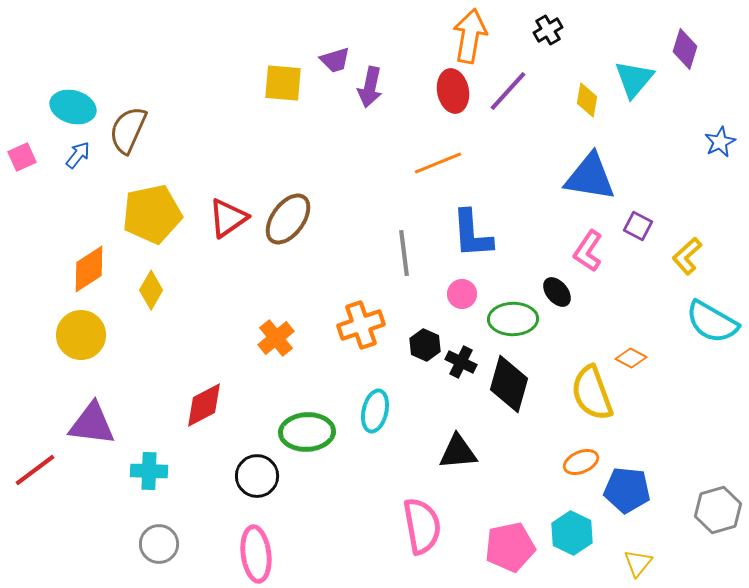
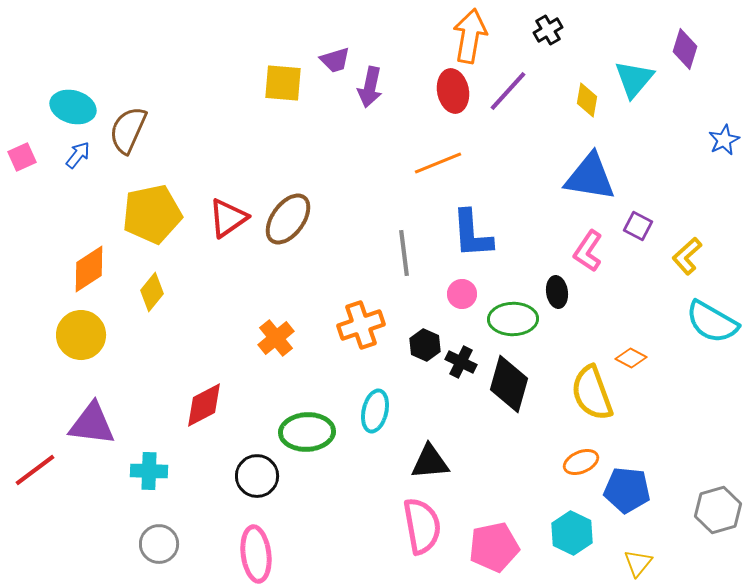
blue star at (720, 142): moved 4 px right, 2 px up
yellow diamond at (151, 290): moved 1 px right, 2 px down; rotated 9 degrees clockwise
black ellipse at (557, 292): rotated 32 degrees clockwise
black triangle at (458, 452): moved 28 px left, 10 px down
pink pentagon at (510, 547): moved 16 px left
